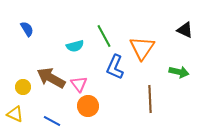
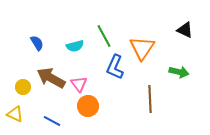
blue semicircle: moved 10 px right, 14 px down
